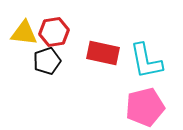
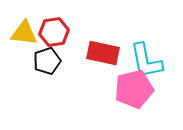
pink pentagon: moved 11 px left, 18 px up
